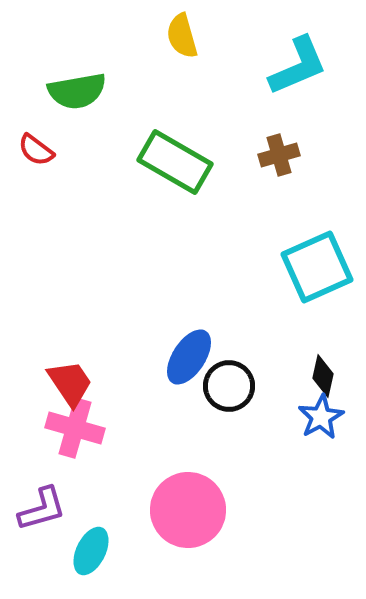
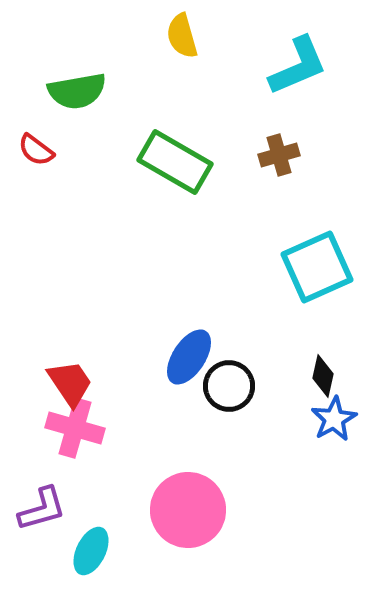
blue star: moved 13 px right, 2 px down
